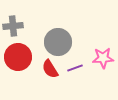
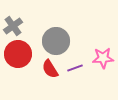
gray cross: rotated 30 degrees counterclockwise
gray circle: moved 2 px left, 1 px up
red circle: moved 3 px up
